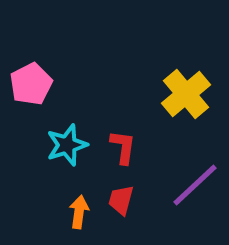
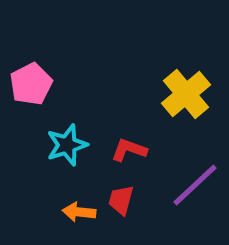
red L-shape: moved 6 px right, 3 px down; rotated 78 degrees counterclockwise
orange arrow: rotated 92 degrees counterclockwise
